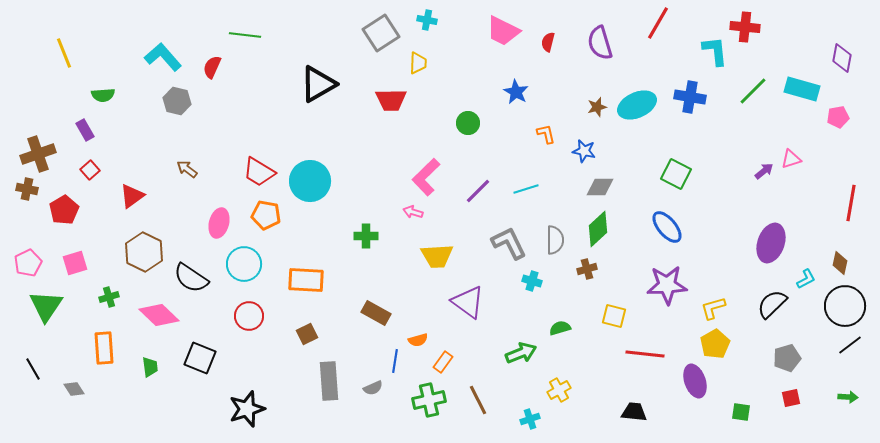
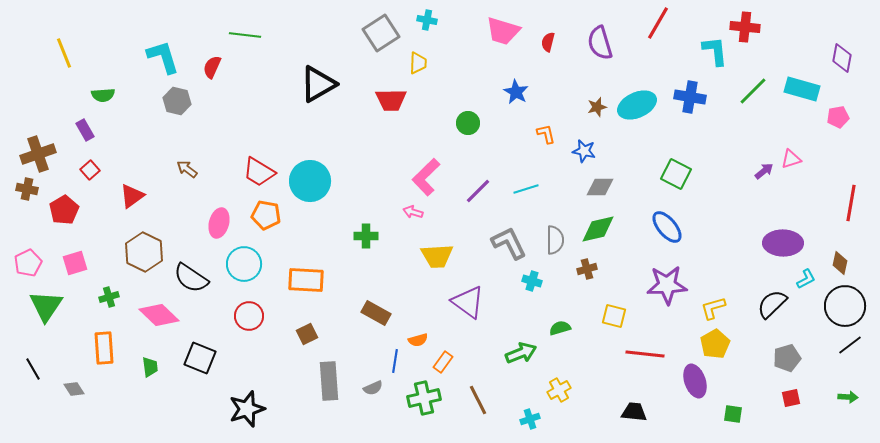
pink trapezoid at (503, 31): rotated 9 degrees counterclockwise
cyan L-shape at (163, 57): rotated 24 degrees clockwise
green diamond at (598, 229): rotated 30 degrees clockwise
purple ellipse at (771, 243): moved 12 px right; rotated 72 degrees clockwise
green cross at (429, 400): moved 5 px left, 2 px up
green square at (741, 412): moved 8 px left, 2 px down
